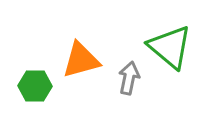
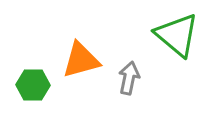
green triangle: moved 7 px right, 12 px up
green hexagon: moved 2 px left, 1 px up
